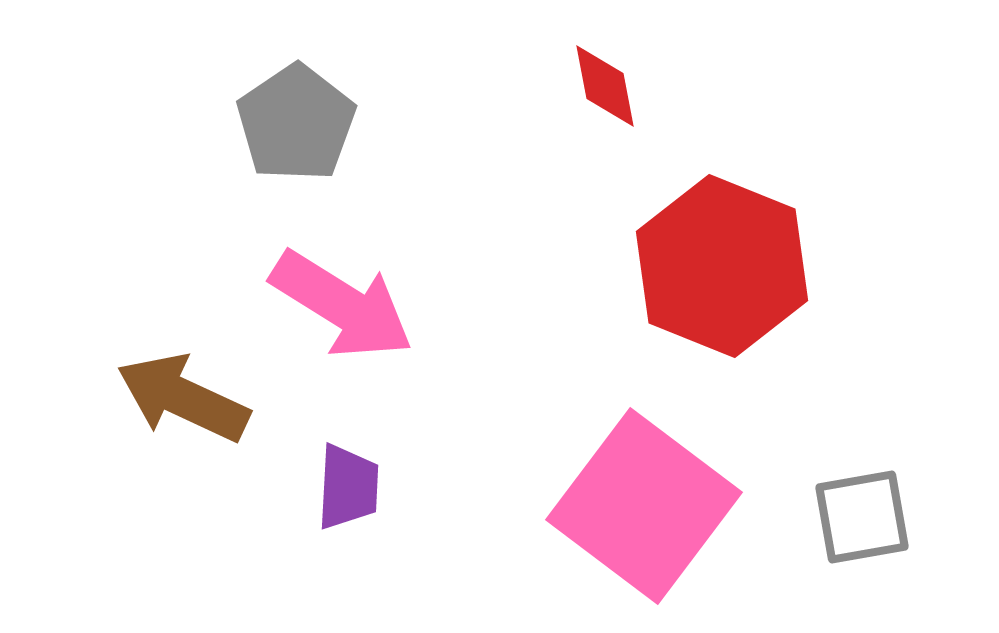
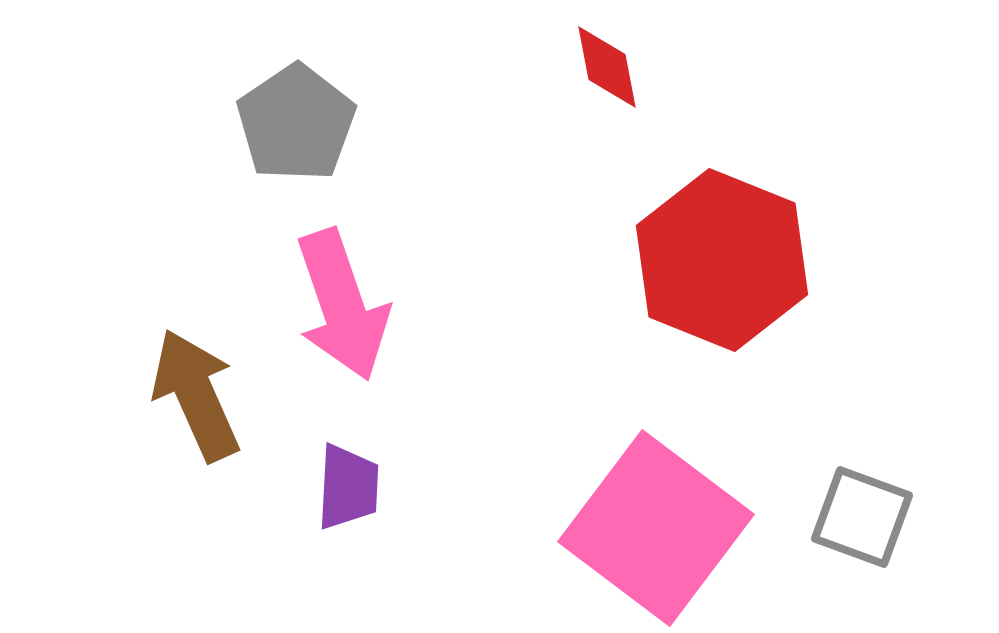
red diamond: moved 2 px right, 19 px up
red hexagon: moved 6 px up
pink arrow: rotated 39 degrees clockwise
brown arrow: moved 13 px right, 3 px up; rotated 41 degrees clockwise
pink square: moved 12 px right, 22 px down
gray square: rotated 30 degrees clockwise
